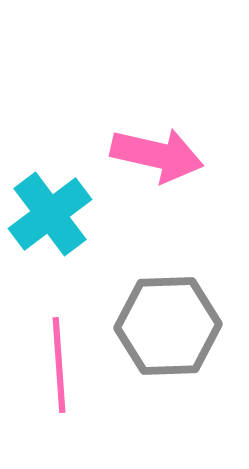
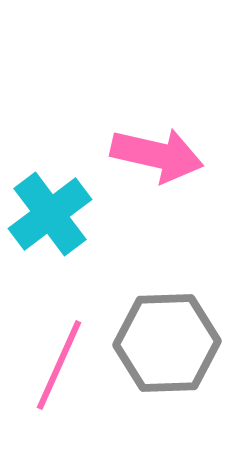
gray hexagon: moved 1 px left, 17 px down
pink line: rotated 28 degrees clockwise
